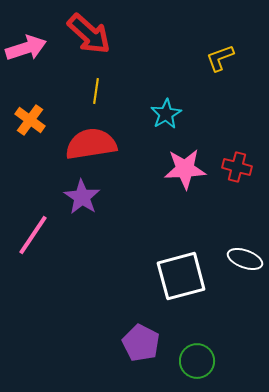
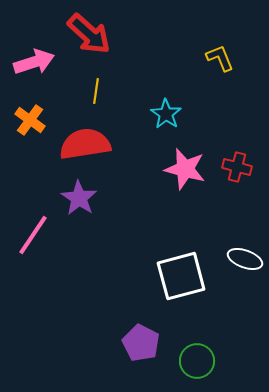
pink arrow: moved 8 px right, 14 px down
yellow L-shape: rotated 88 degrees clockwise
cyan star: rotated 8 degrees counterclockwise
red semicircle: moved 6 px left
pink star: rotated 18 degrees clockwise
purple star: moved 3 px left, 1 px down
